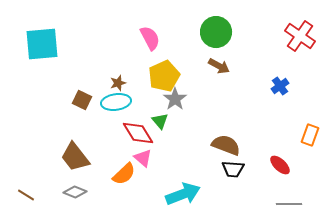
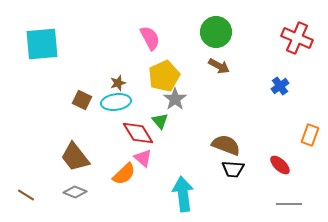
red cross: moved 3 px left, 2 px down; rotated 12 degrees counterclockwise
cyan arrow: rotated 76 degrees counterclockwise
